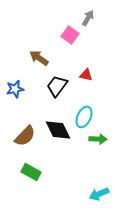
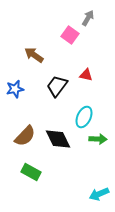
brown arrow: moved 5 px left, 3 px up
black diamond: moved 9 px down
